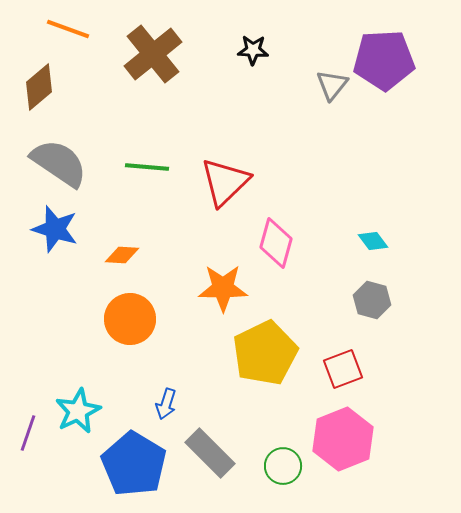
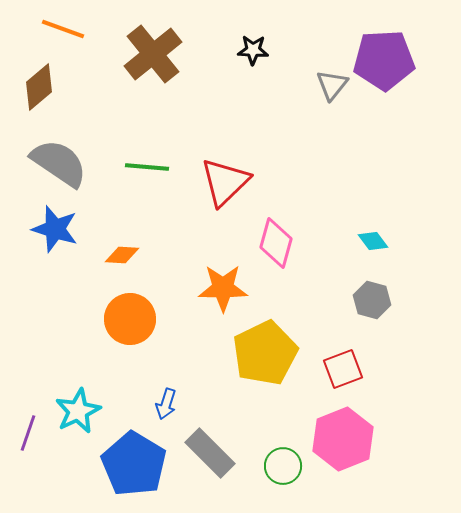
orange line: moved 5 px left
